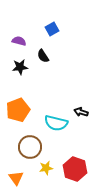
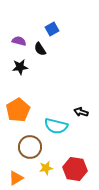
black semicircle: moved 3 px left, 7 px up
orange pentagon: rotated 10 degrees counterclockwise
cyan semicircle: moved 3 px down
red hexagon: rotated 10 degrees counterclockwise
orange triangle: rotated 35 degrees clockwise
